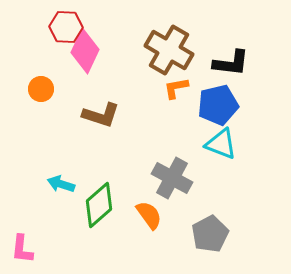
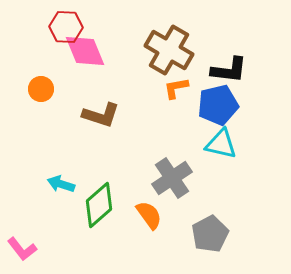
pink diamond: rotated 48 degrees counterclockwise
black L-shape: moved 2 px left, 7 px down
cyan triangle: rotated 8 degrees counterclockwise
gray cross: rotated 27 degrees clockwise
pink L-shape: rotated 44 degrees counterclockwise
